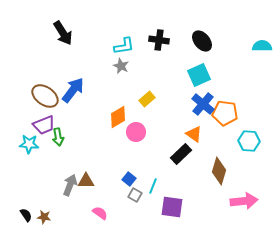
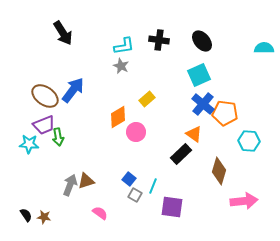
cyan semicircle: moved 2 px right, 2 px down
brown triangle: rotated 18 degrees counterclockwise
